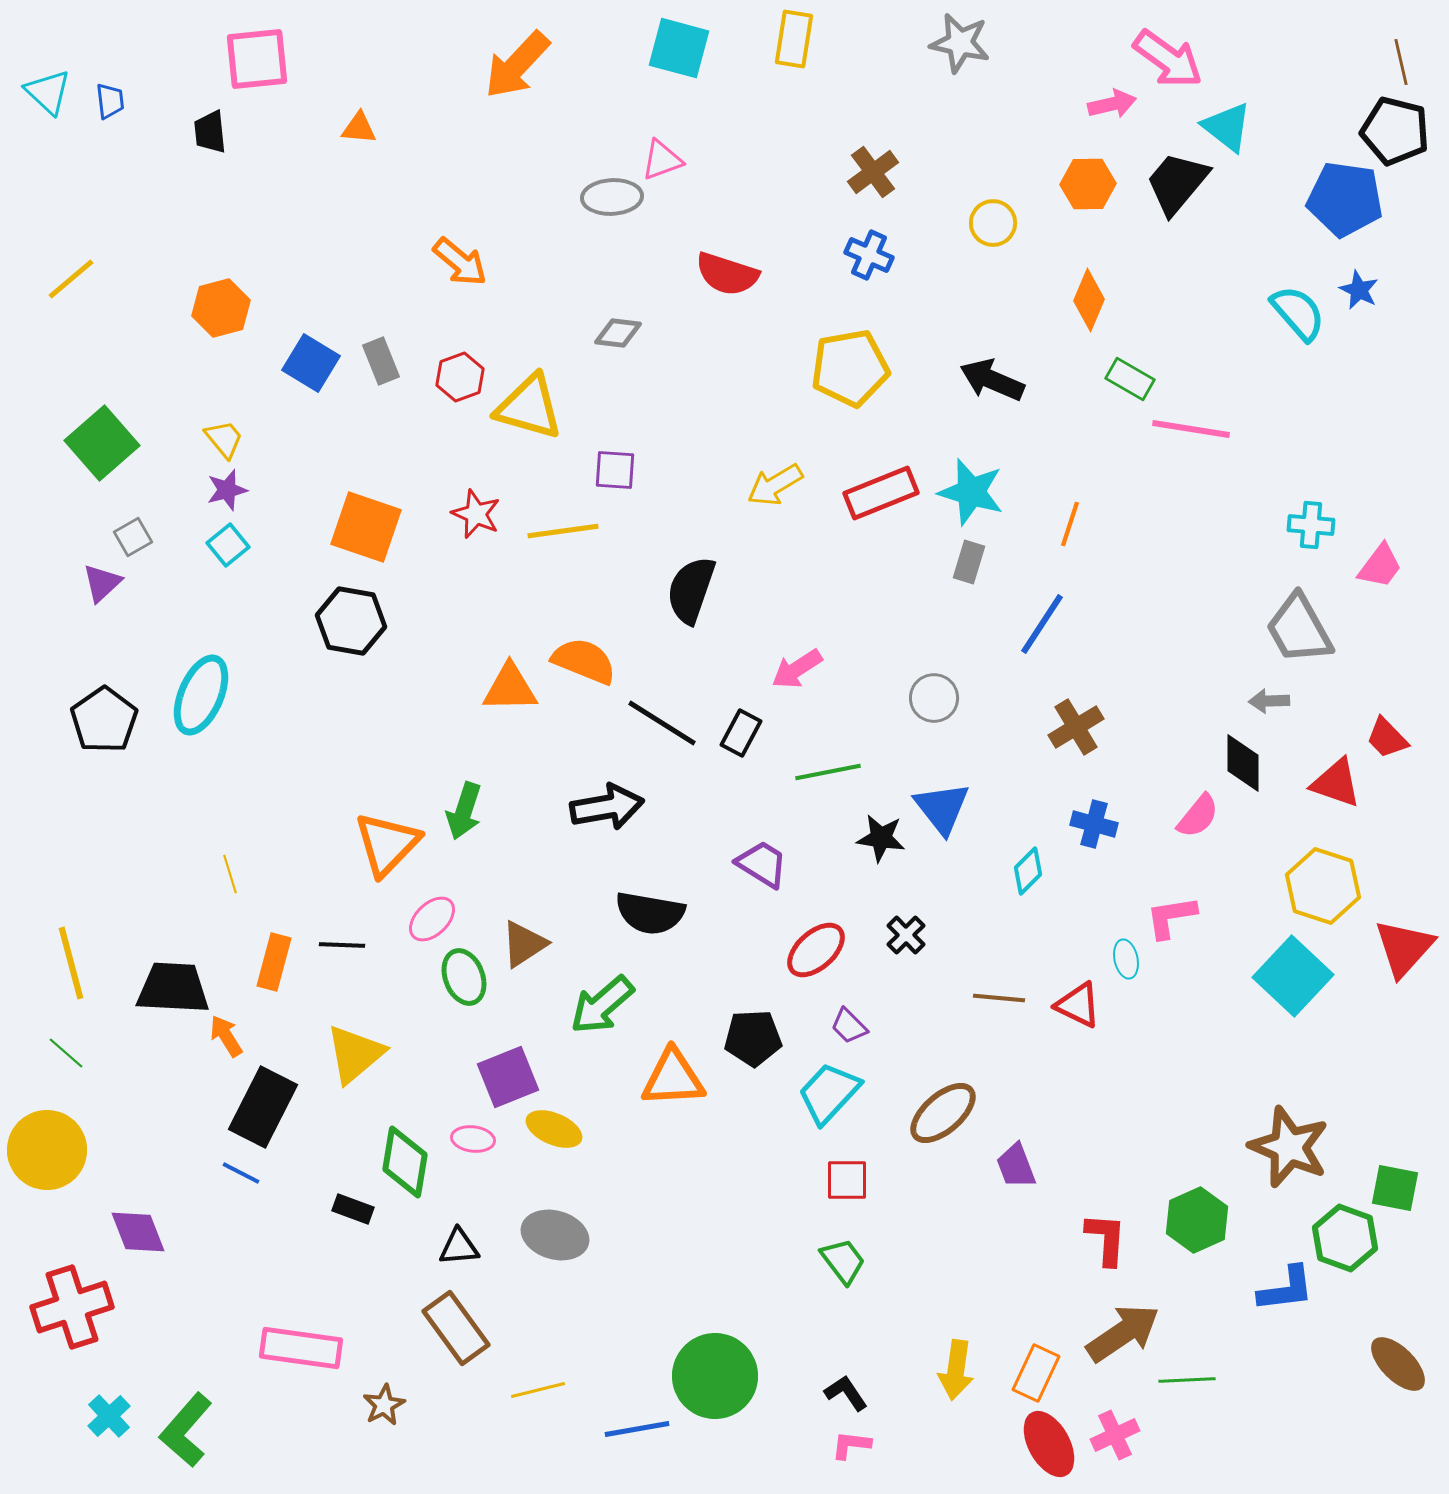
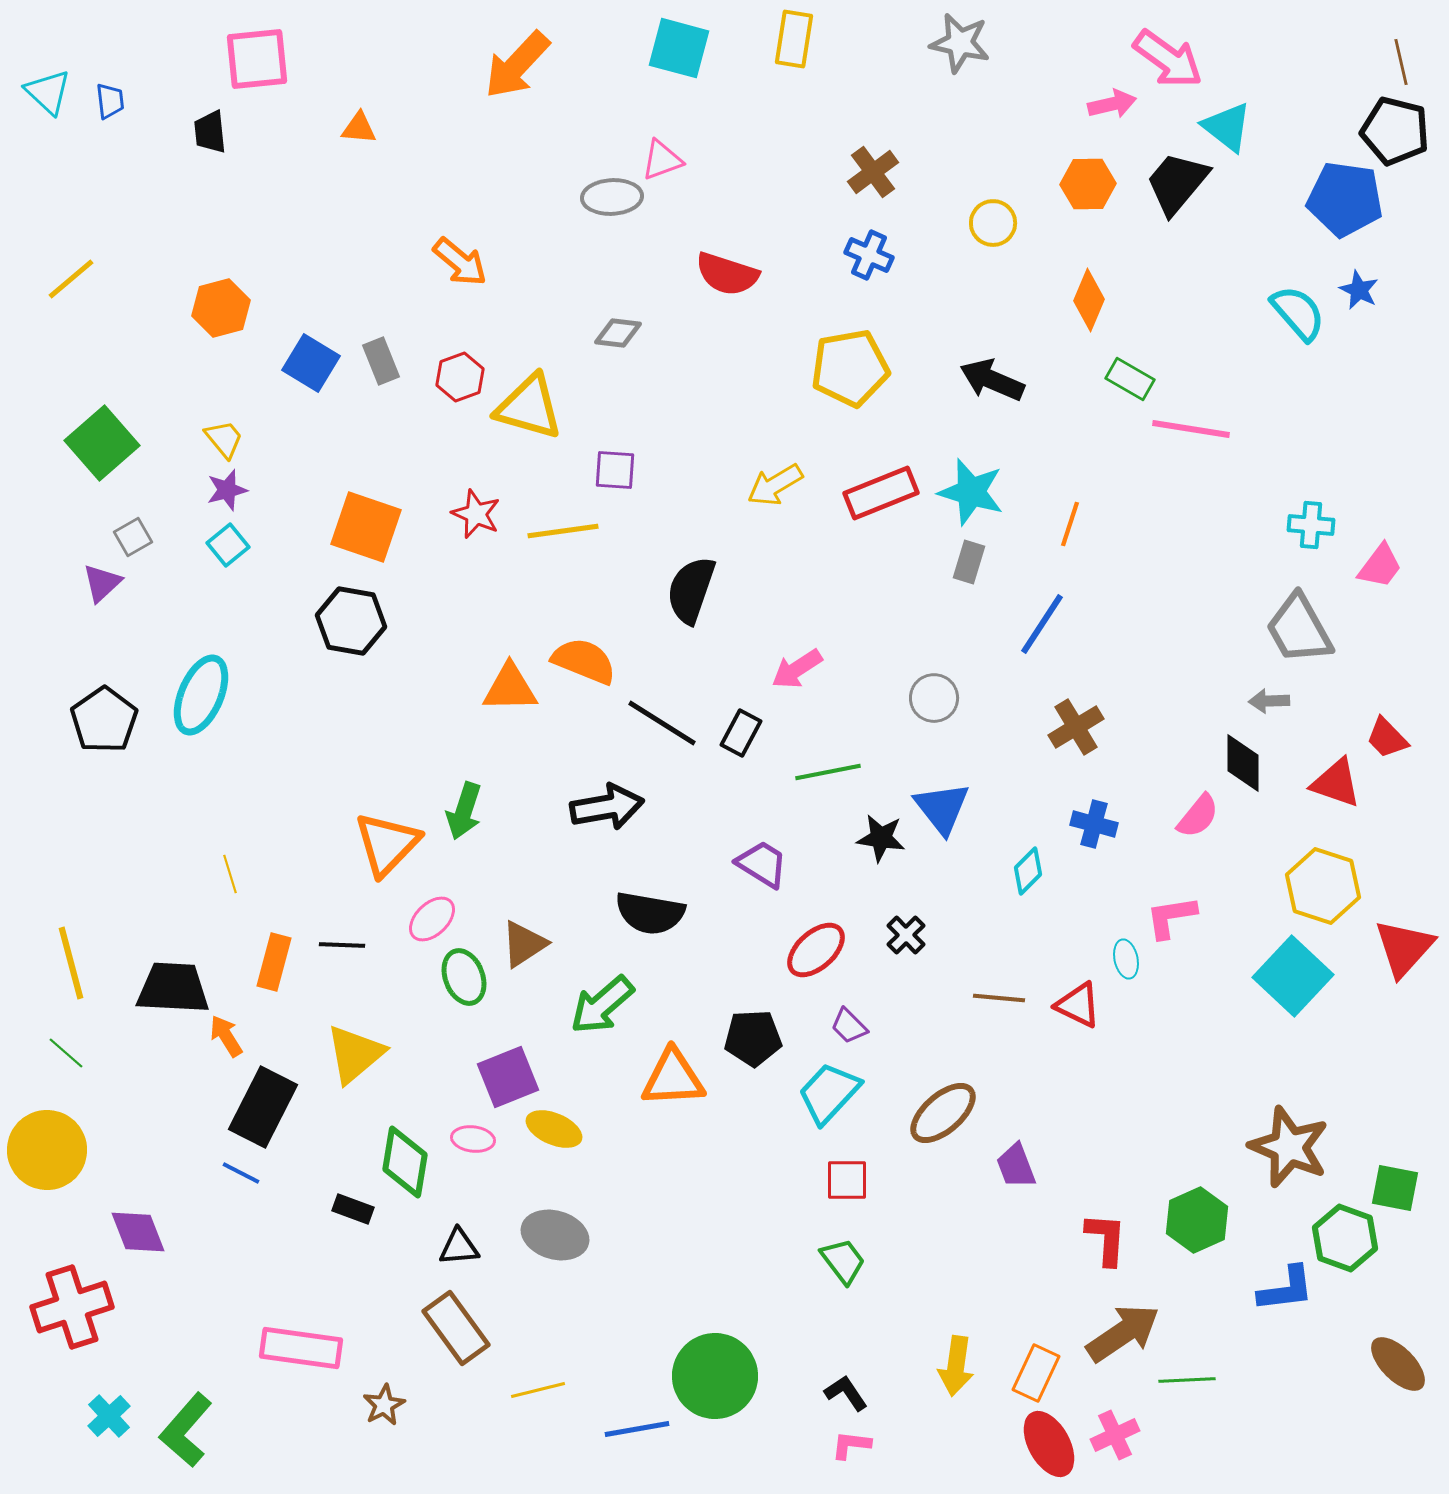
yellow arrow at (956, 1370): moved 4 px up
